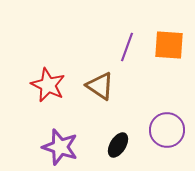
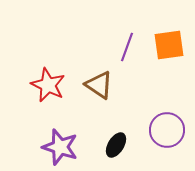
orange square: rotated 12 degrees counterclockwise
brown triangle: moved 1 px left, 1 px up
black ellipse: moved 2 px left
